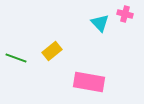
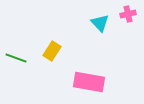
pink cross: moved 3 px right; rotated 28 degrees counterclockwise
yellow rectangle: rotated 18 degrees counterclockwise
